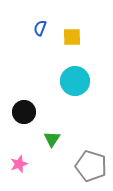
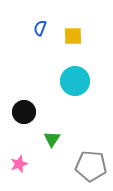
yellow square: moved 1 px right, 1 px up
gray pentagon: rotated 12 degrees counterclockwise
